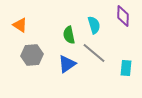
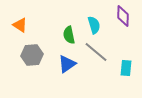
gray line: moved 2 px right, 1 px up
